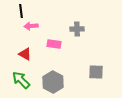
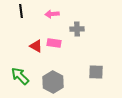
pink arrow: moved 21 px right, 12 px up
pink rectangle: moved 1 px up
red triangle: moved 11 px right, 8 px up
green arrow: moved 1 px left, 4 px up
